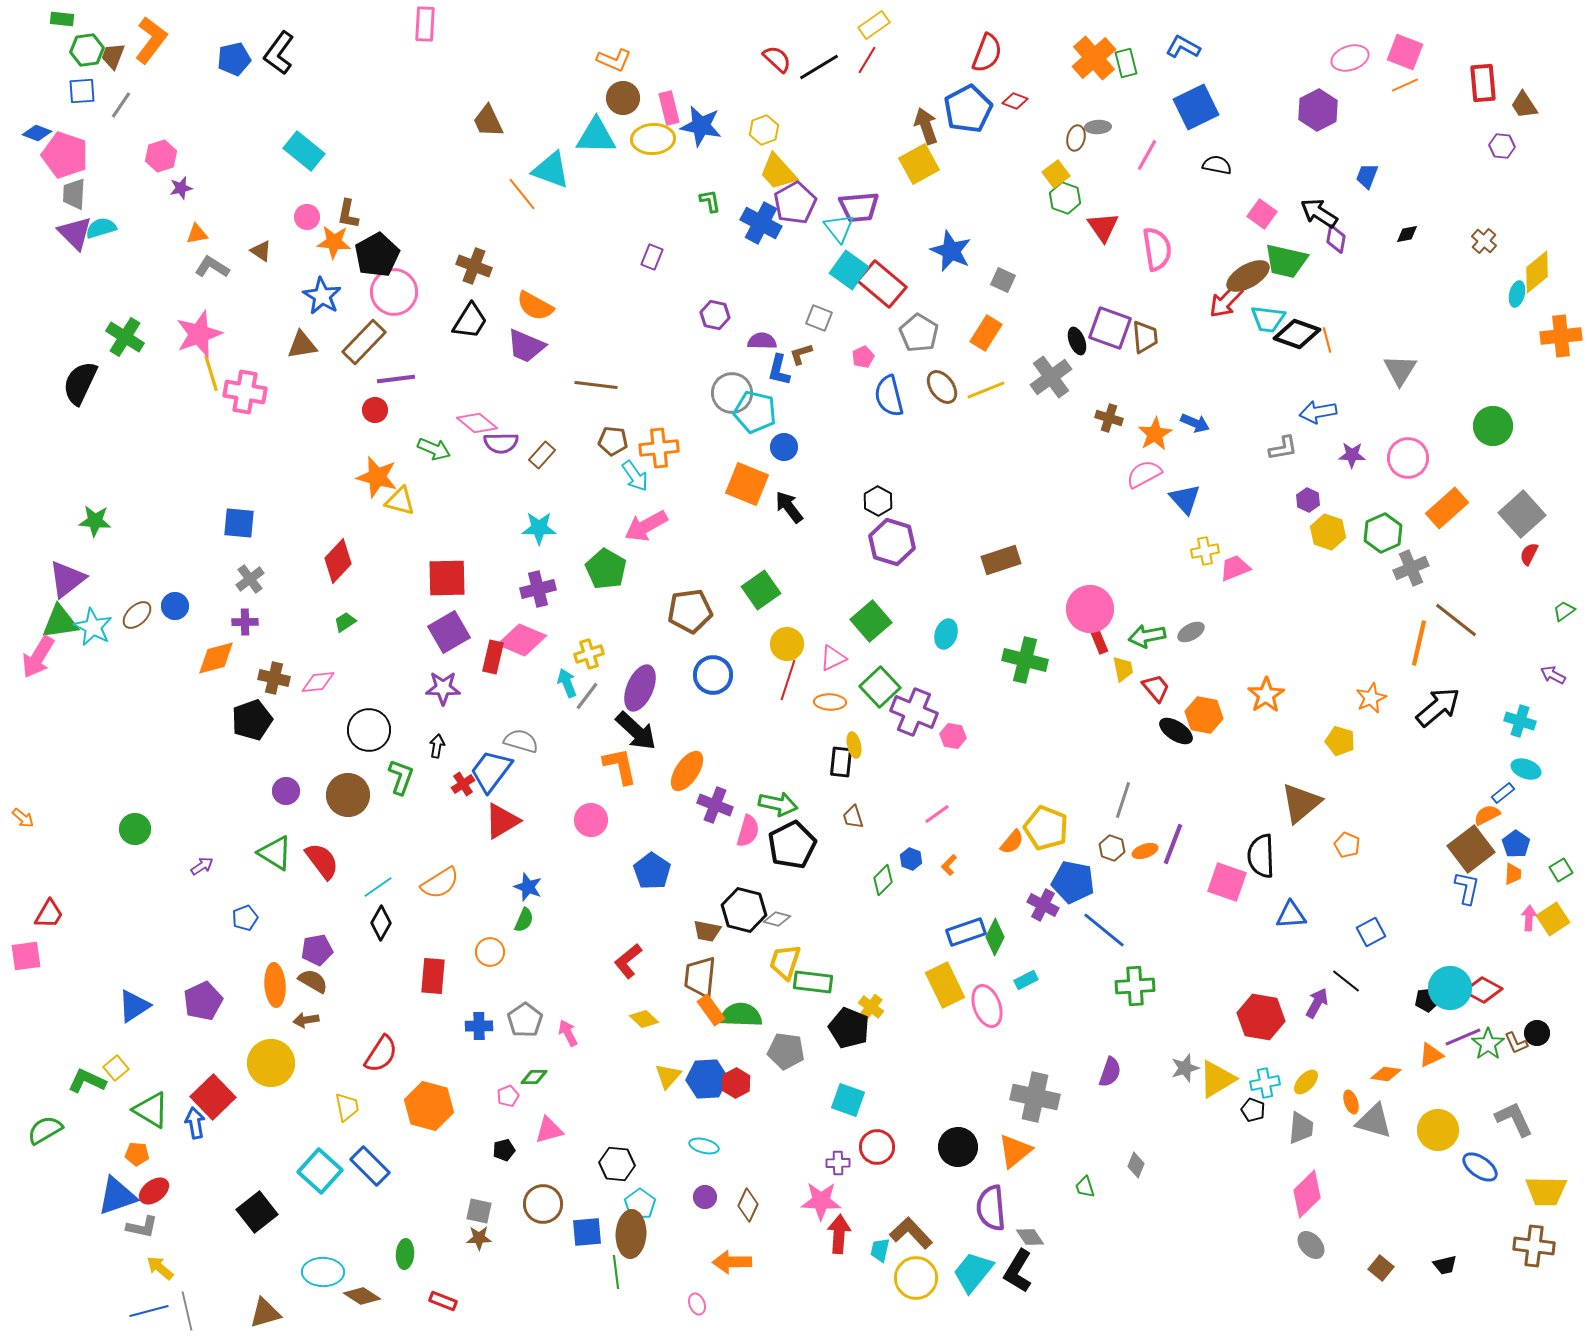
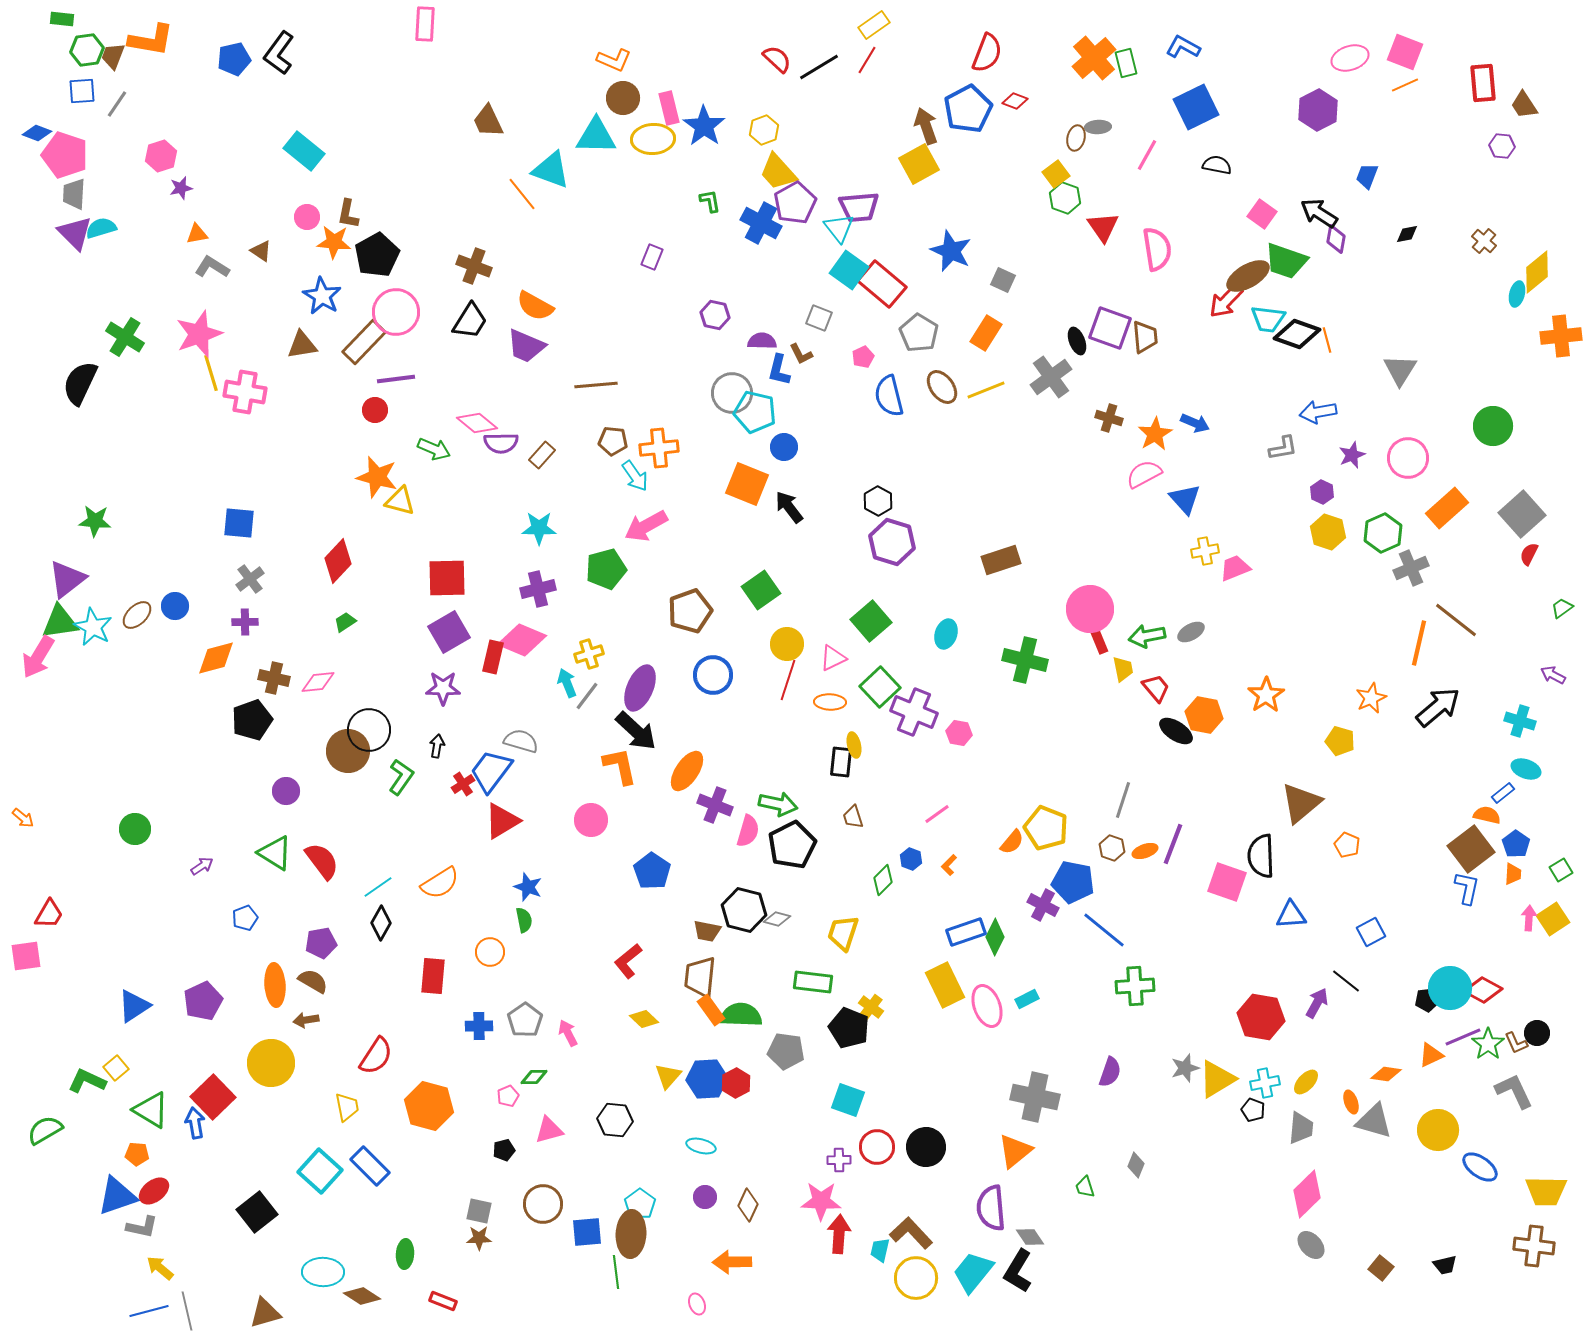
orange L-shape at (151, 40): rotated 63 degrees clockwise
gray line at (121, 105): moved 4 px left, 1 px up
blue star at (701, 126): moved 3 px right; rotated 24 degrees clockwise
green trapezoid at (1286, 261): rotated 6 degrees clockwise
pink circle at (394, 292): moved 2 px right, 20 px down
brown L-shape at (801, 354): rotated 100 degrees counterclockwise
brown line at (596, 385): rotated 12 degrees counterclockwise
purple star at (1352, 455): rotated 24 degrees counterclockwise
purple hexagon at (1308, 500): moved 14 px right, 8 px up
green pentagon at (606, 569): rotated 27 degrees clockwise
brown pentagon at (690, 611): rotated 12 degrees counterclockwise
green trapezoid at (1564, 611): moved 2 px left, 3 px up
pink hexagon at (953, 736): moved 6 px right, 3 px up
green L-shape at (401, 777): rotated 15 degrees clockwise
brown circle at (348, 795): moved 44 px up
orange semicircle at (1487, 815): rotated 40 degrees clockwise
green semicircle at (524, 920): rotated 35 degrees counterclockwise
purple pentagon at (317, 950): moved 4 px right, 7 px up
yellow trapezoid at (785, 962): moved 58 px right, 29 px up
cyan rectangle at (1026, 980): moved 1 px right, 19 px down
red semicircle at (381, 1054): moved 5 px left, 2 px down
gray L-shape at (1514, 1119): moved 28 px up
cyan ellipse at (704, 1146): moved 3 px left
black circle at (958, 1147): moved 32 px left
purple cross at (838, 1163): moved 1 px right, 3 px up
black hexagon at (617, 1164): moved 2 px left, 44 px up
